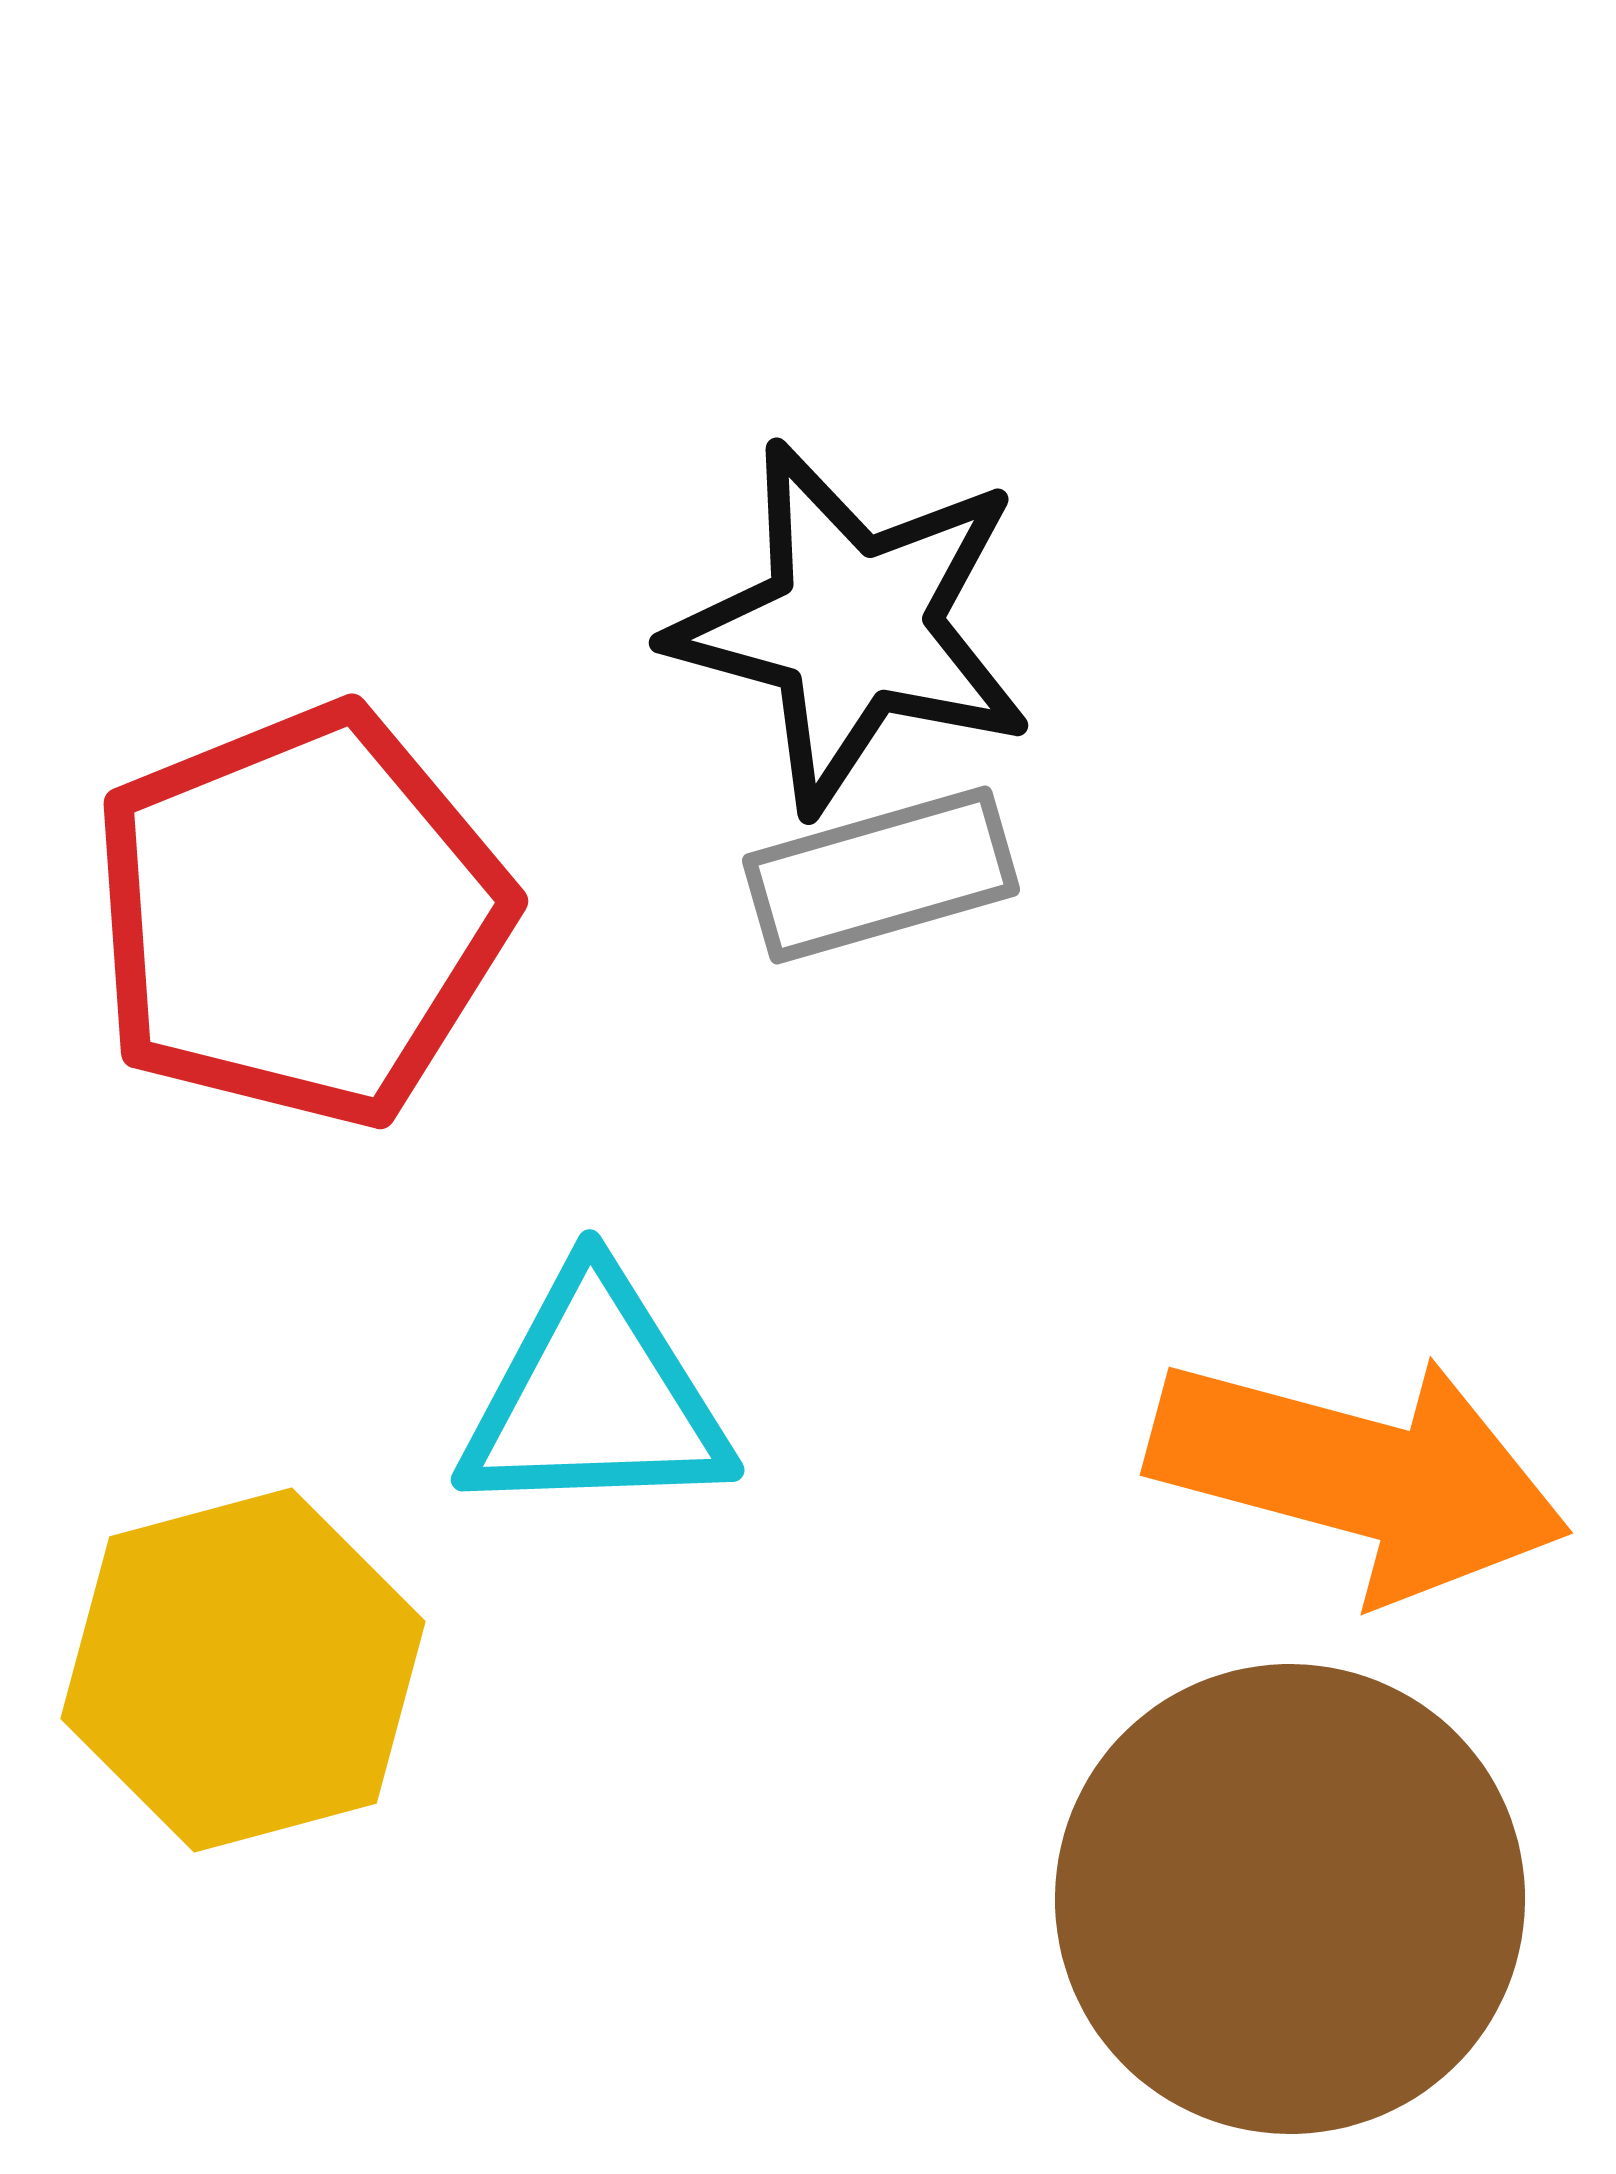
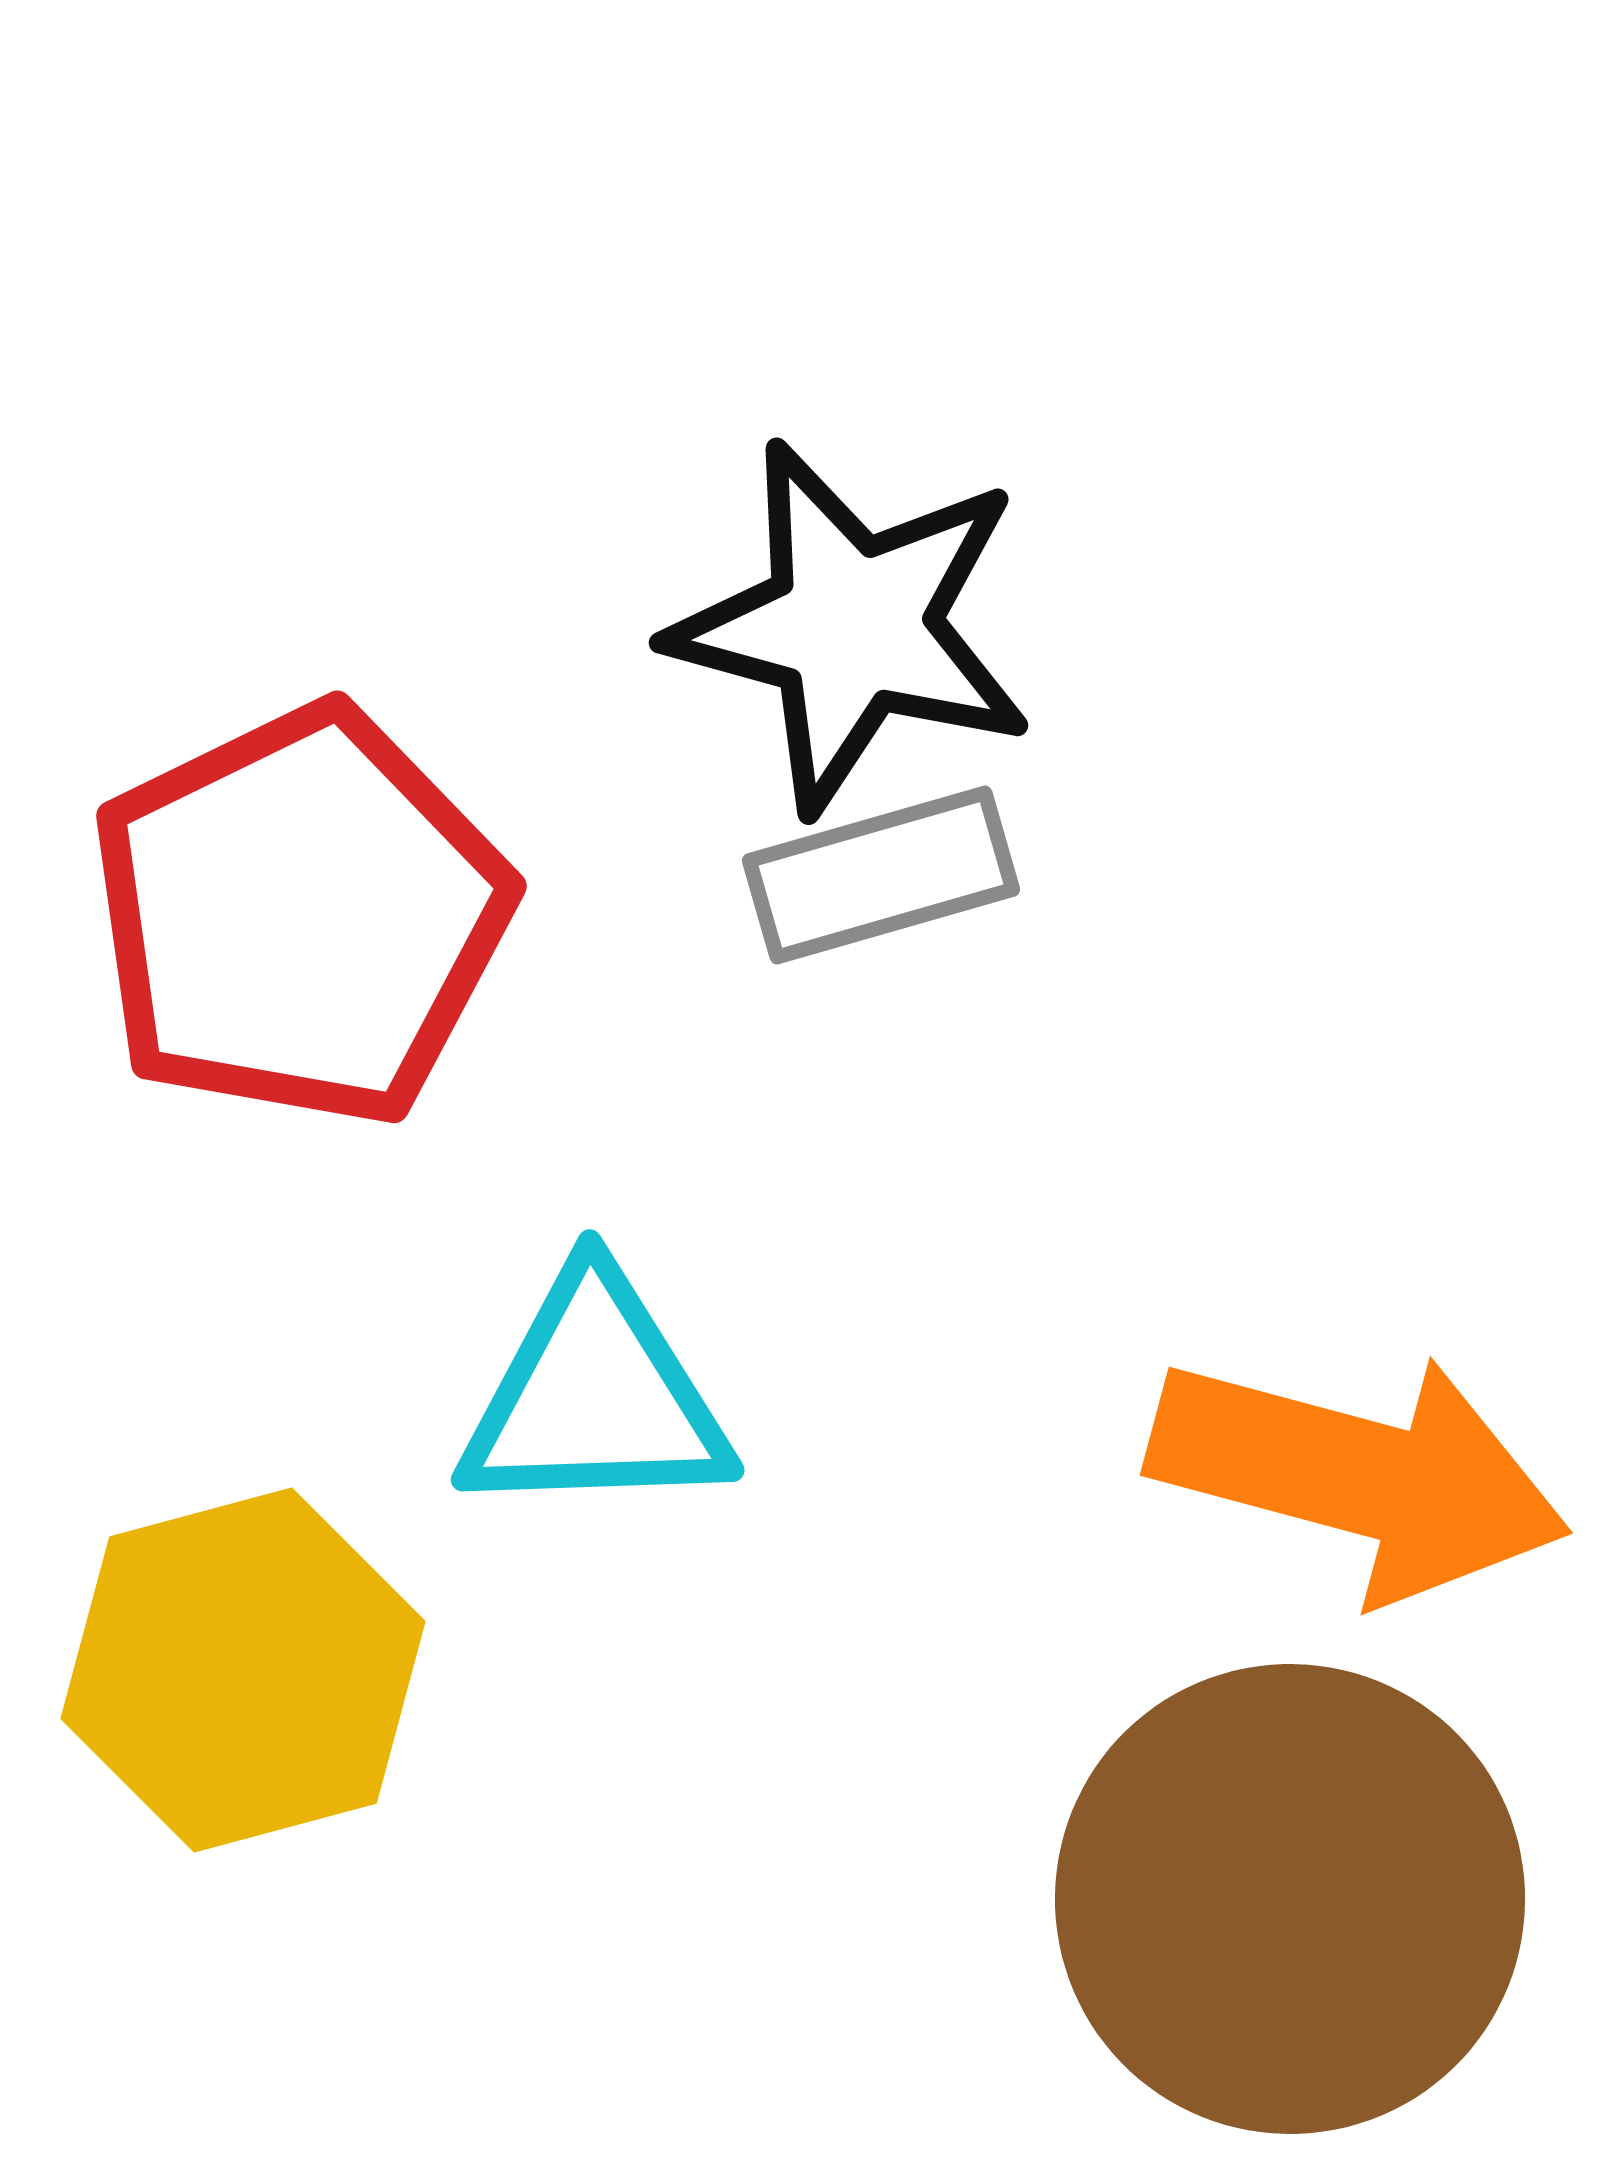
red pentagon: rotated 4 degrees counterclockwise
